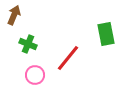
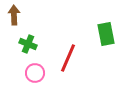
brown arrow: rotated 24 degrees counterclockwise
red line: rotated 16 degrees counterclockwise
pink circle: moved 2 px up
